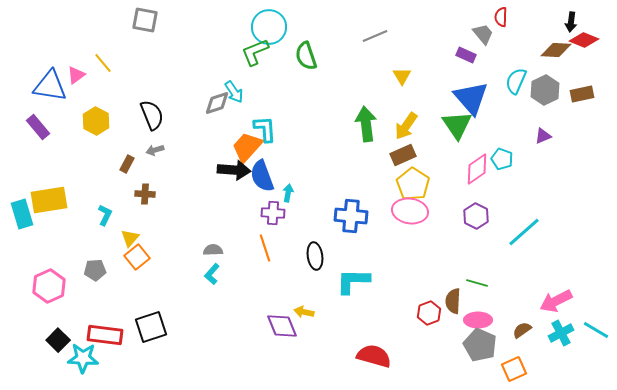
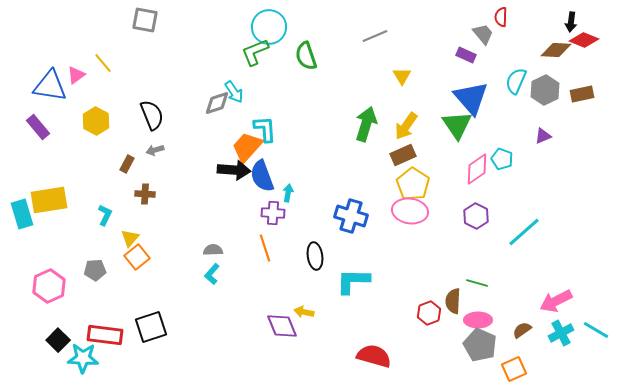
green arrow at (366, 124): rotated 24 degrees clockwise
blue cross at (351, 216): rotated 12 degrees clockwise
